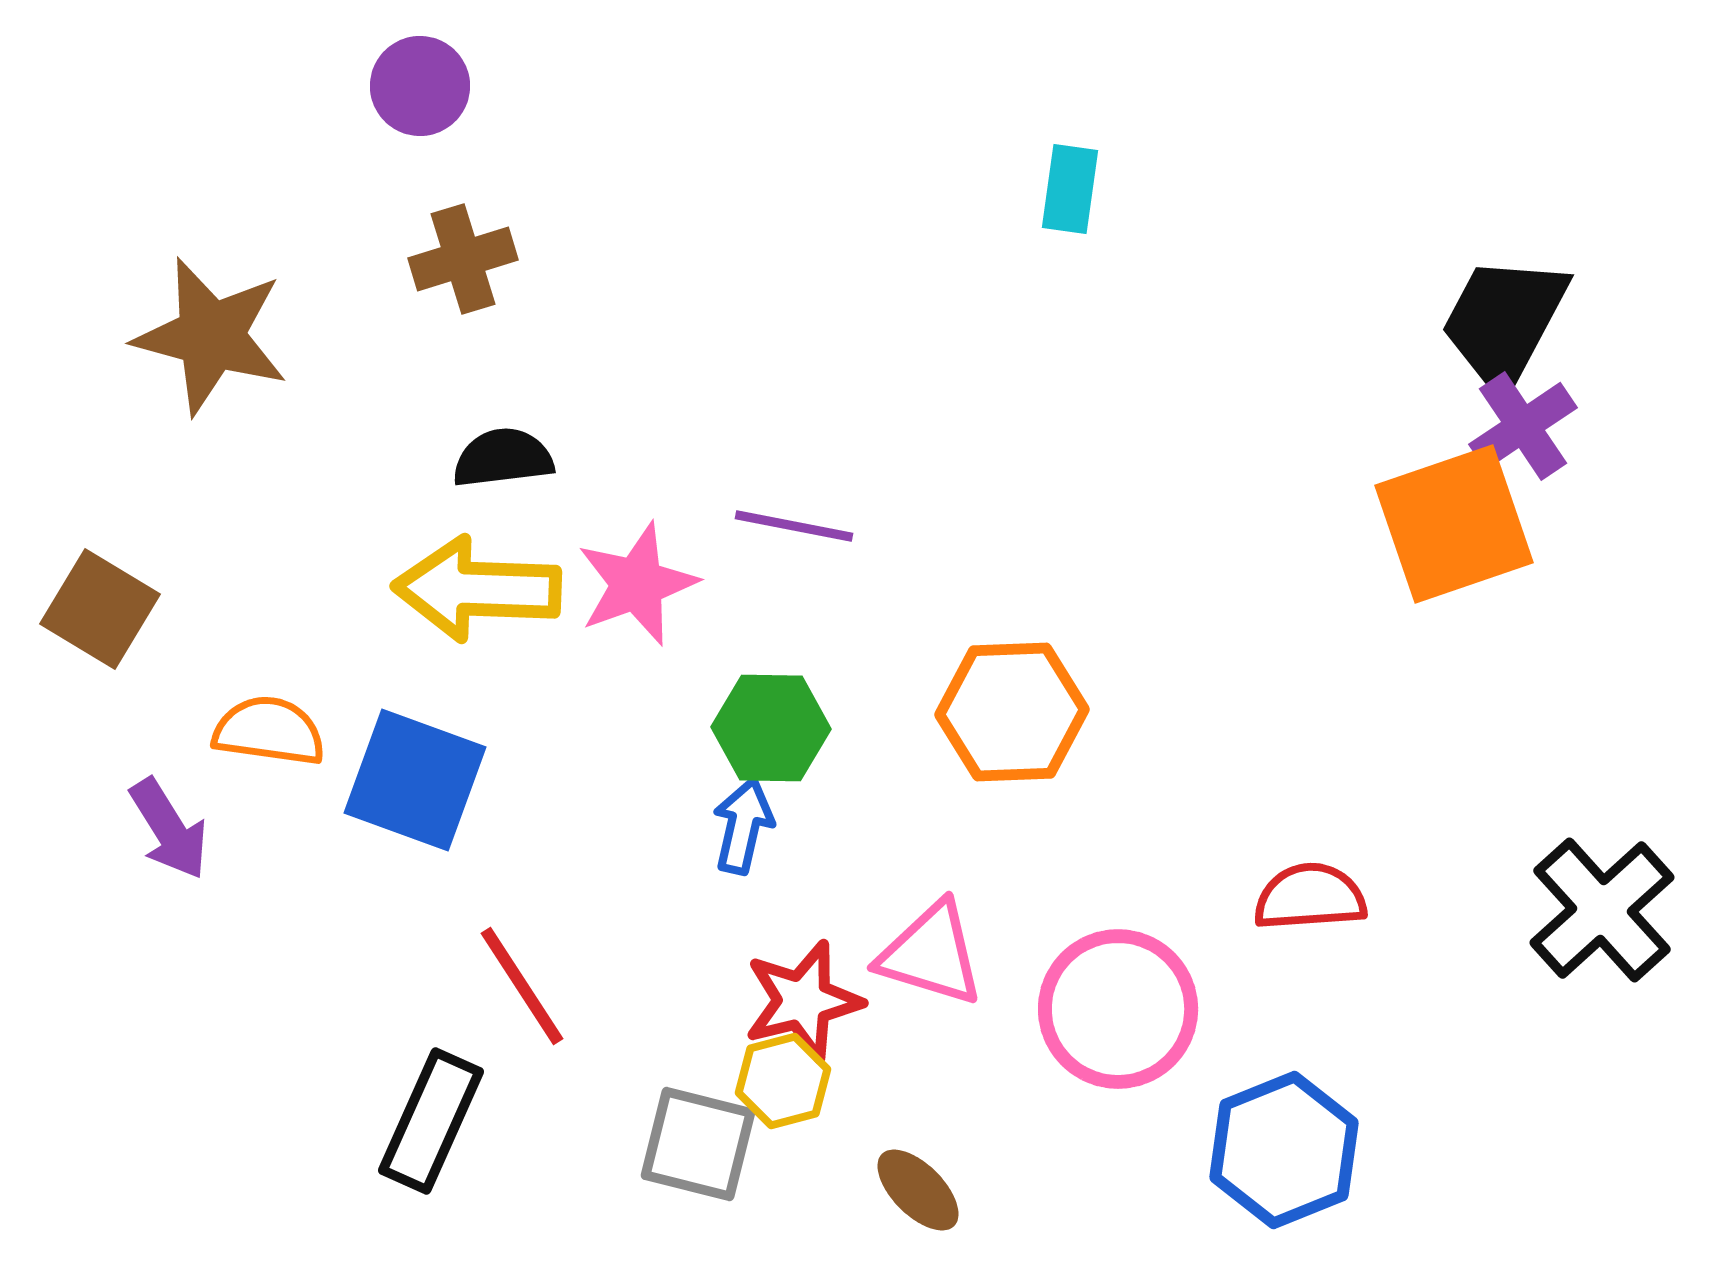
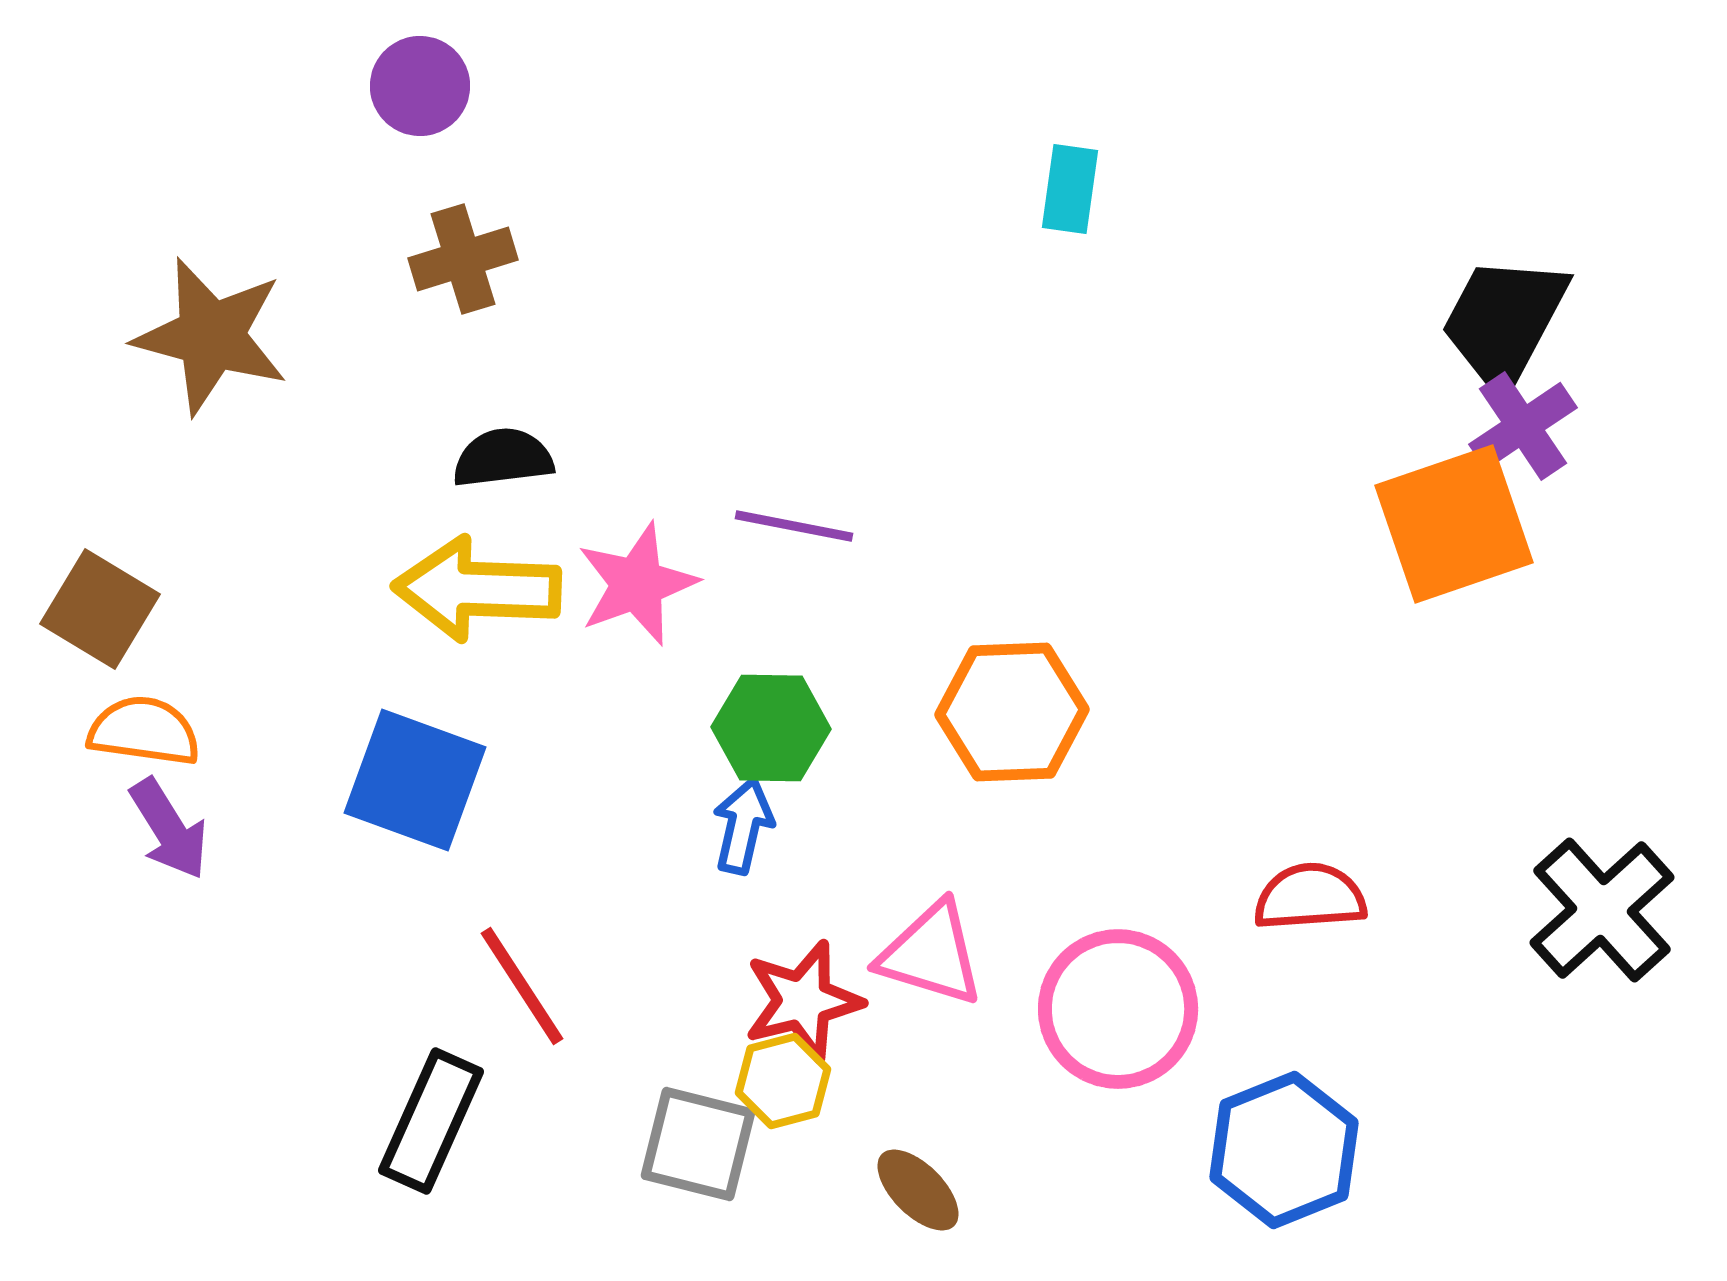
orange semicircle: moved 125 px left
